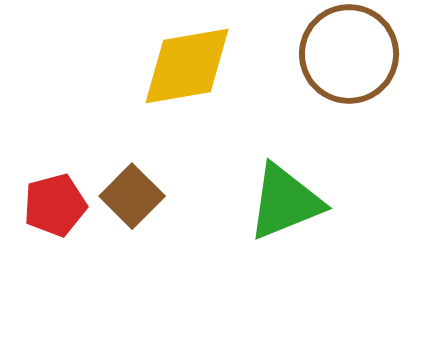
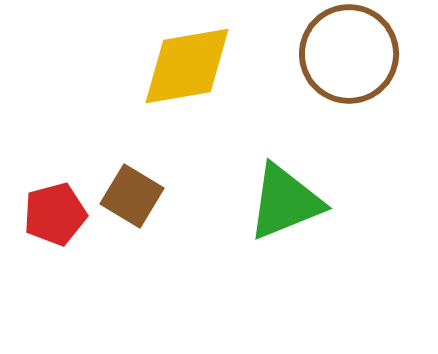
brown square: rotated 14 degrees counterclockwise
red pentagon: moved 9 px down
